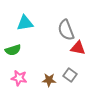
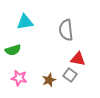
cyan triangle: moved 1 px up
gray semicircle: rotated 15 degrees clockwise
red triangle: moved 11 px down
brown star: rotated 24 degrees counterclockwise
